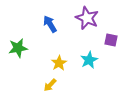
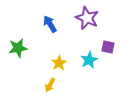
purple square: moved 3 px left, 7 px down
yellow arrow: rotated 16 degrees counterclockwise
